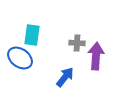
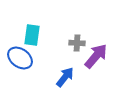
purple arrow: rotated 36 degrees clockwise
